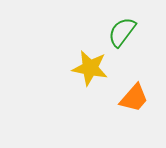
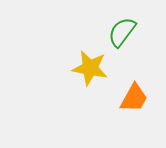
orange trapezoid: rotated 12 degrees counterclockwise
